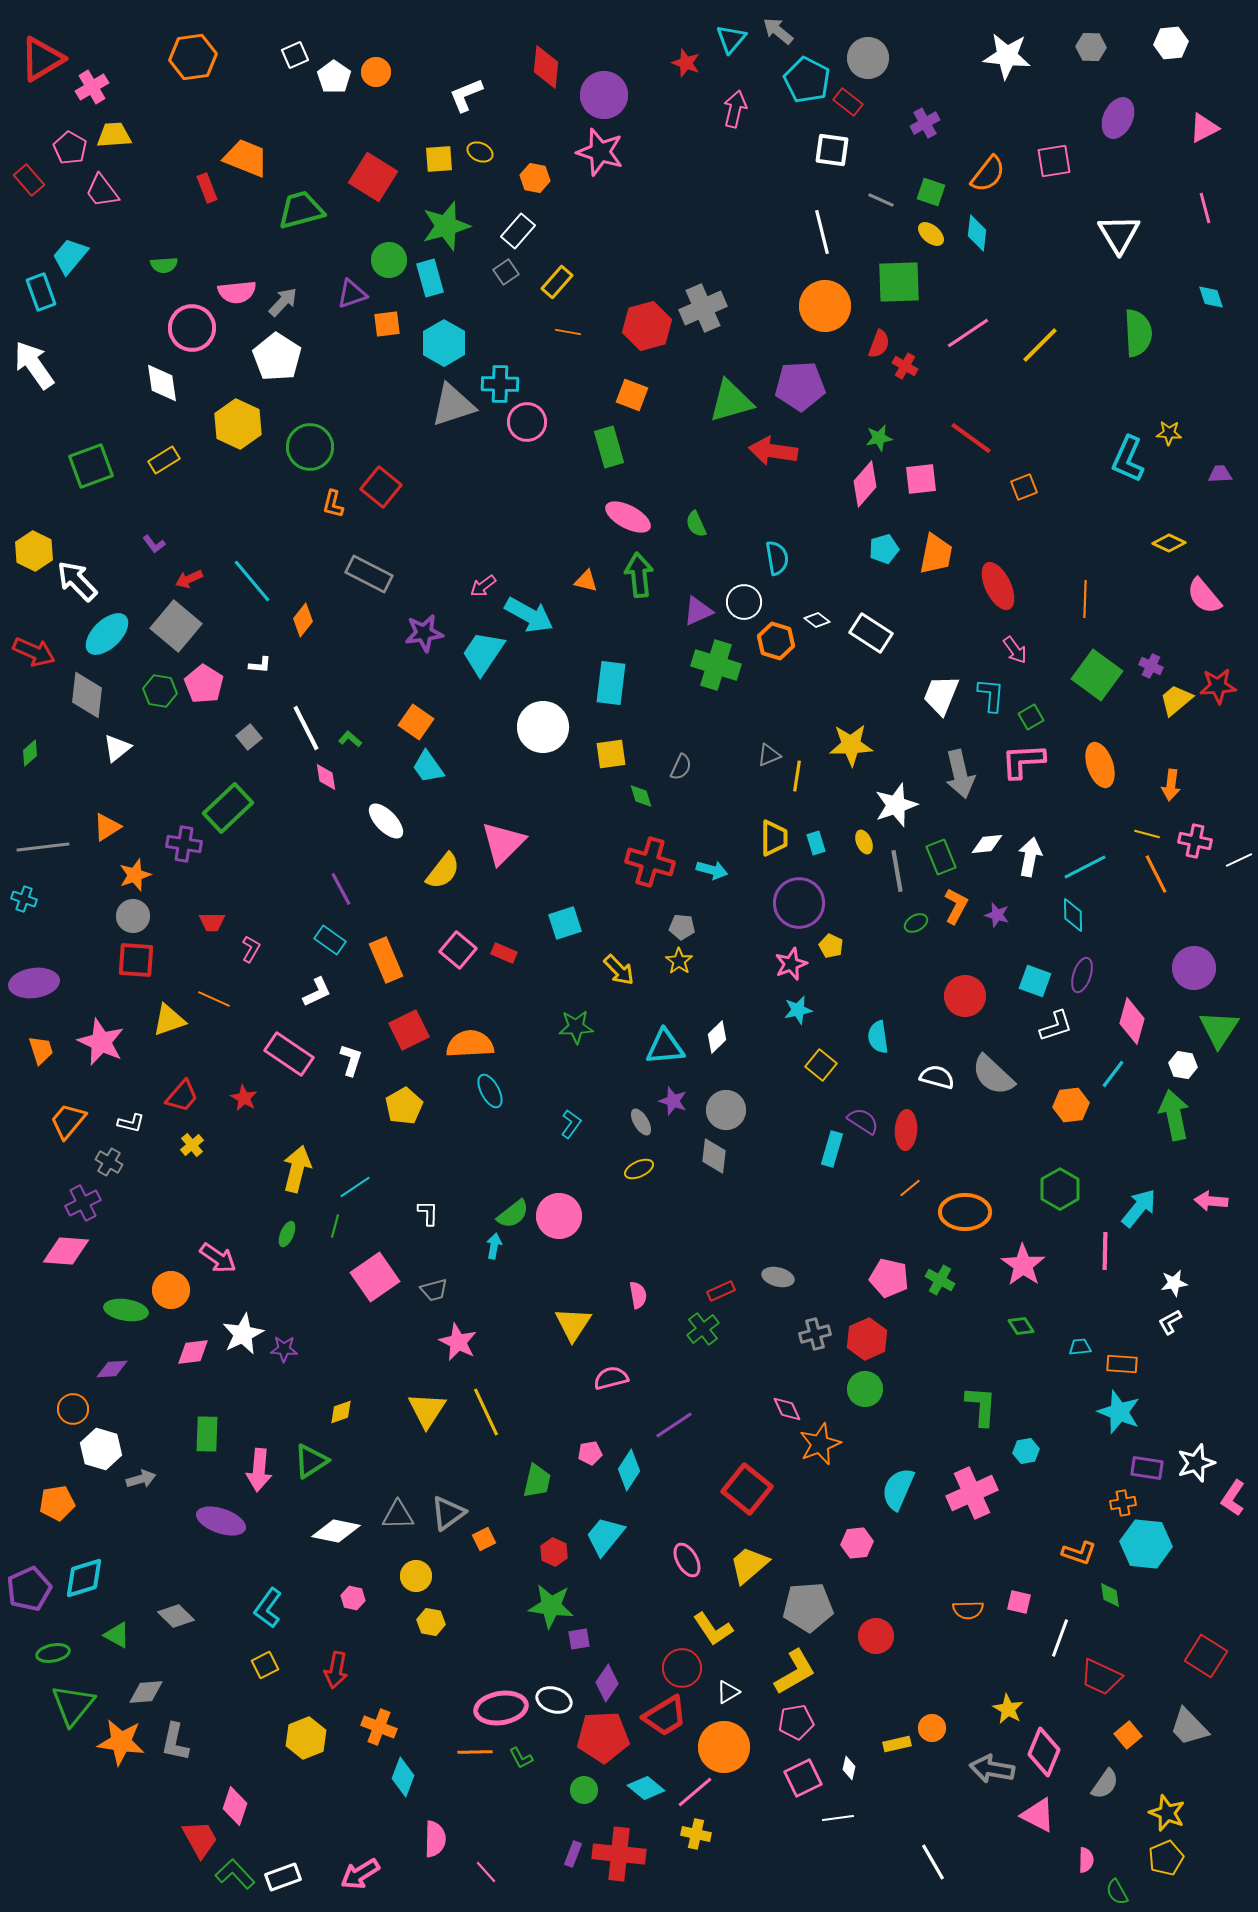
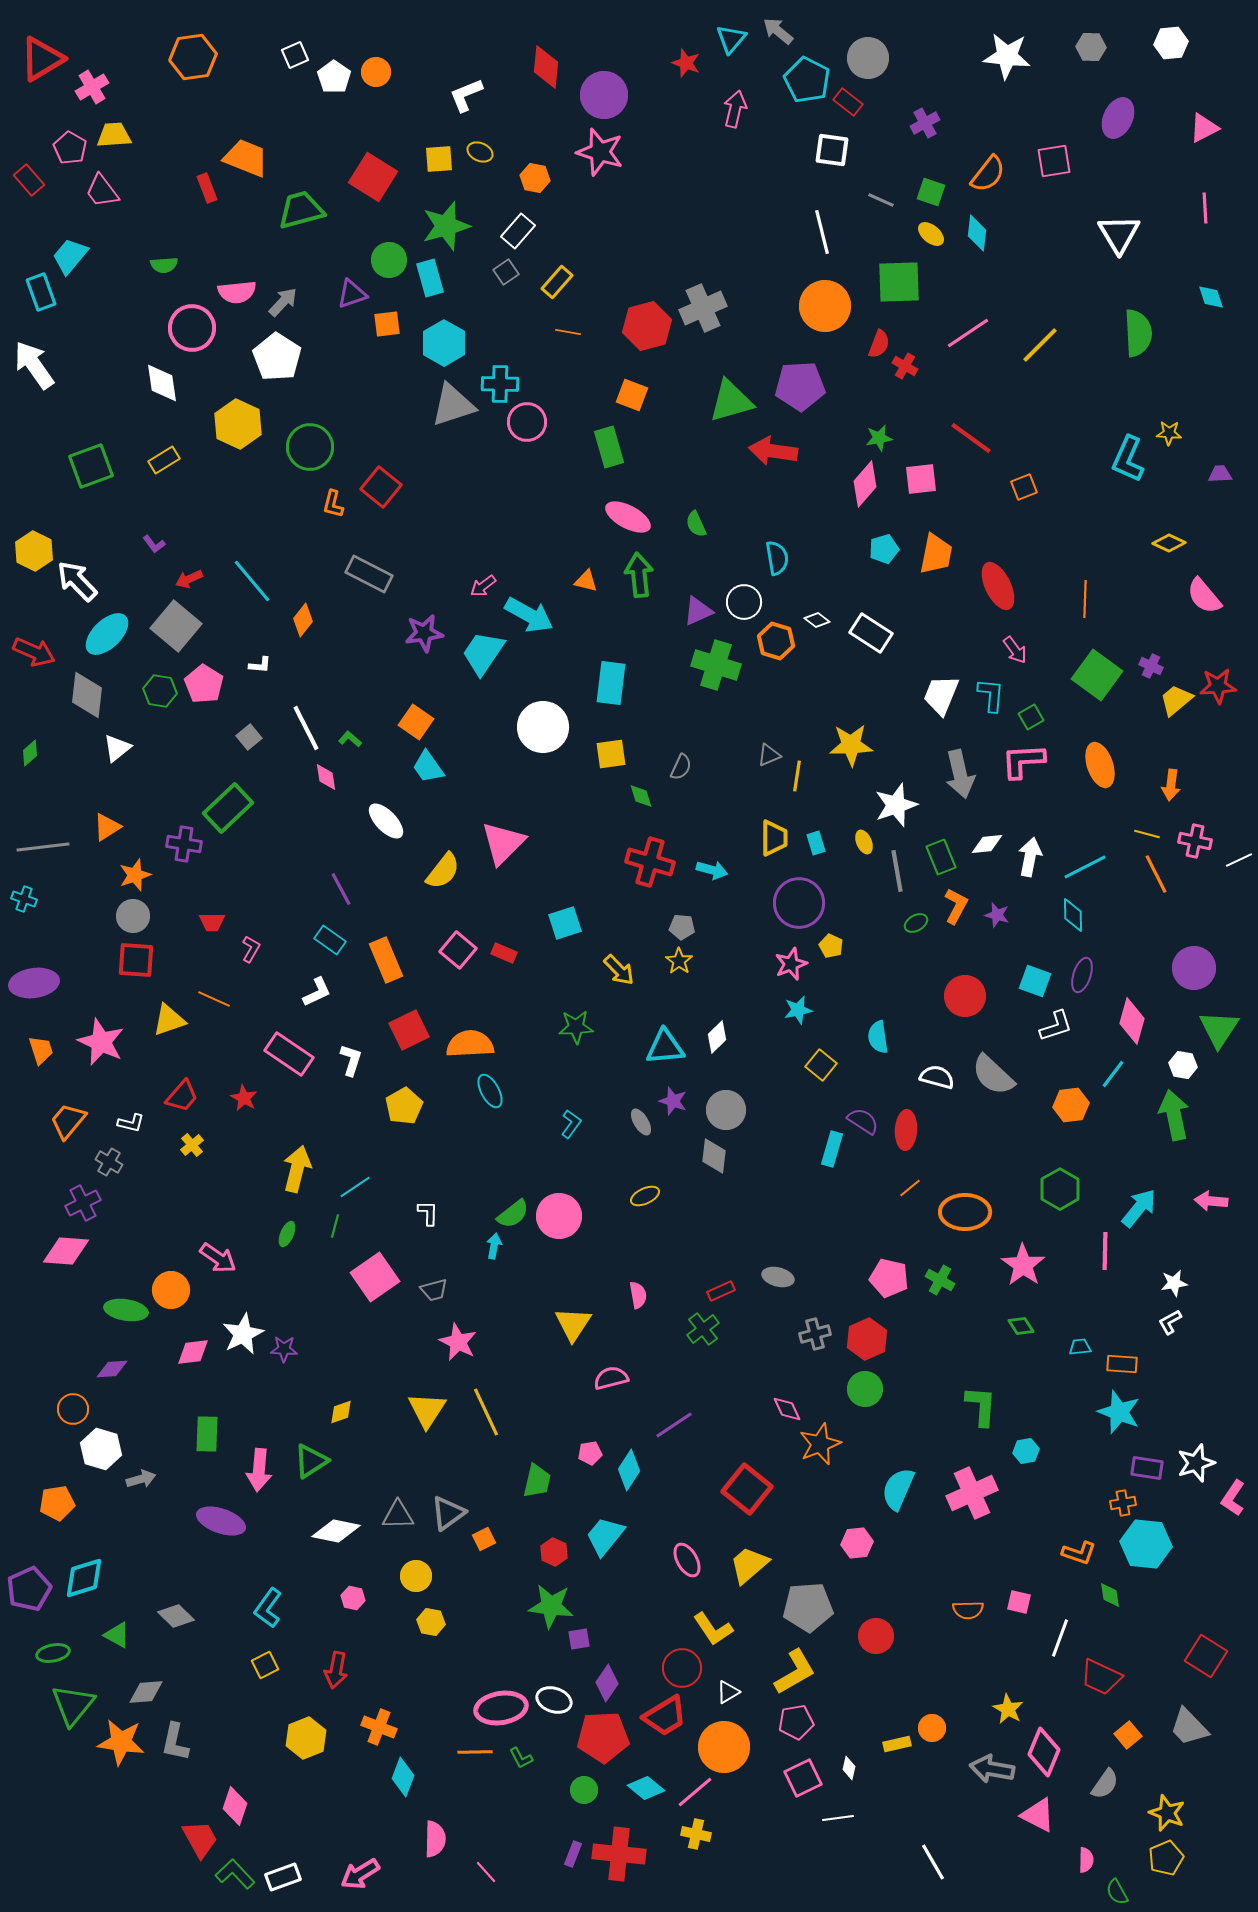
pink line at (1205, 208): rotated 12 degrees clockwise
yellow ellipse at (639, 1169): moved 6 px right, 27 px down
